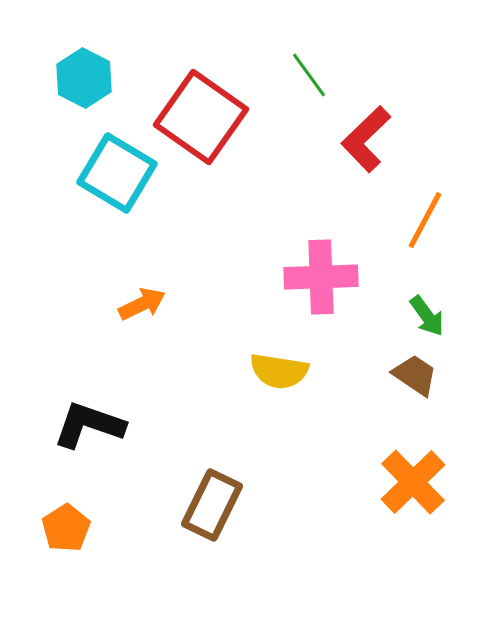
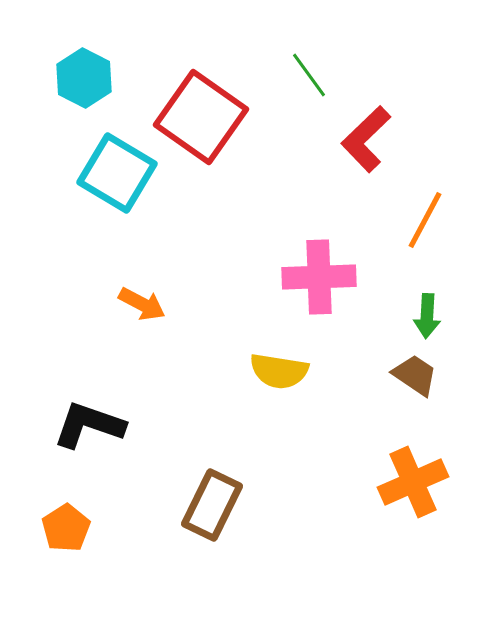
pink cross: moved 2 px left
orange arrow: rotated 54 degrees clockwise
green arrow: rotated 39 degrees clockwise
orange cross: rotated 20 degrees clockwise
